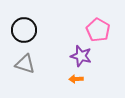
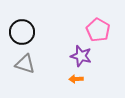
black circle: moved 2 px left, 2 px down
